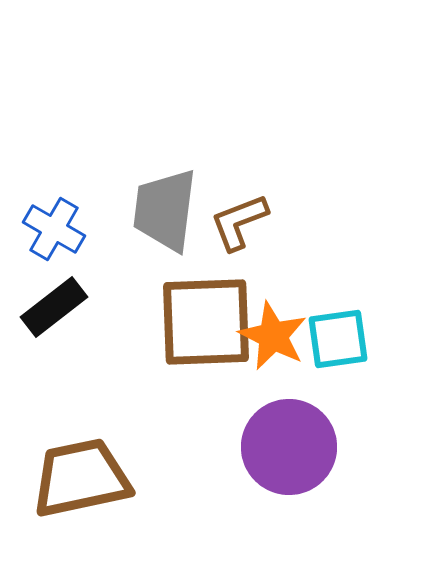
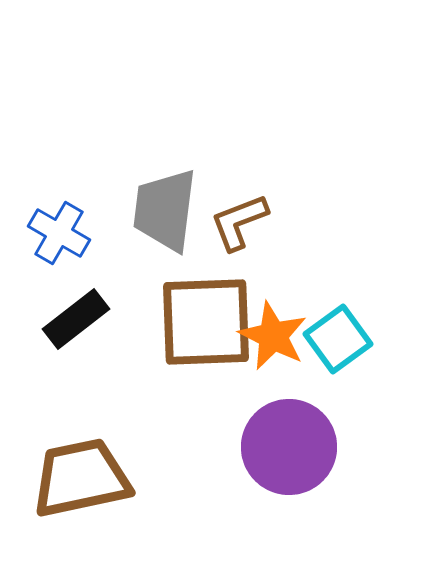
blue cross: moved 5 px right, 4 px down
black rectangle: moved 22 px right, 12 px down
cyan square: rotated 28 degrees counterclockwise
